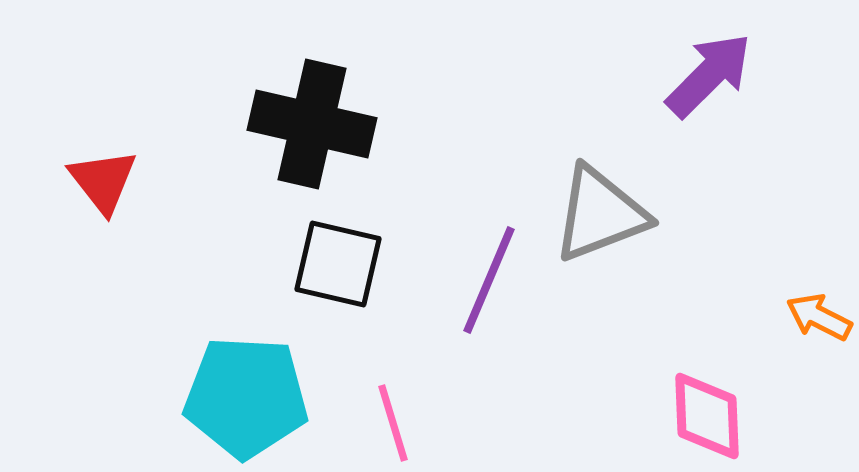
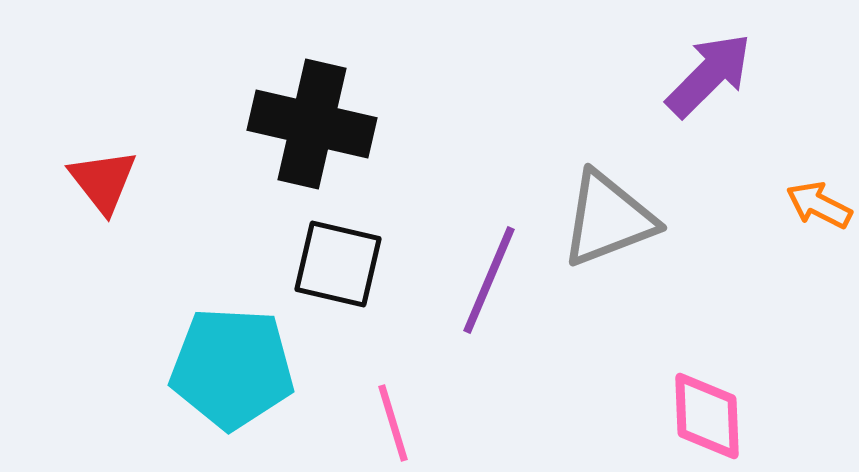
gray triangle: moved 8 px right, 5 px down
orange arrow: moved 112 px up
cyan pentagon: moved 14 px left, 29 px up
